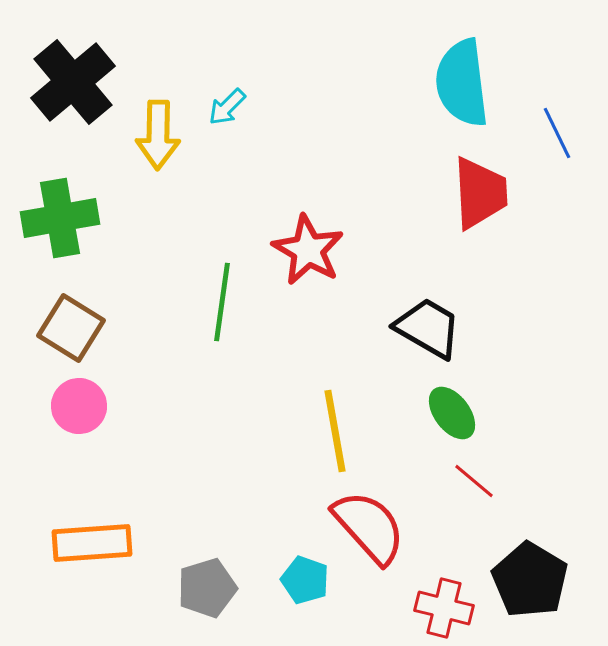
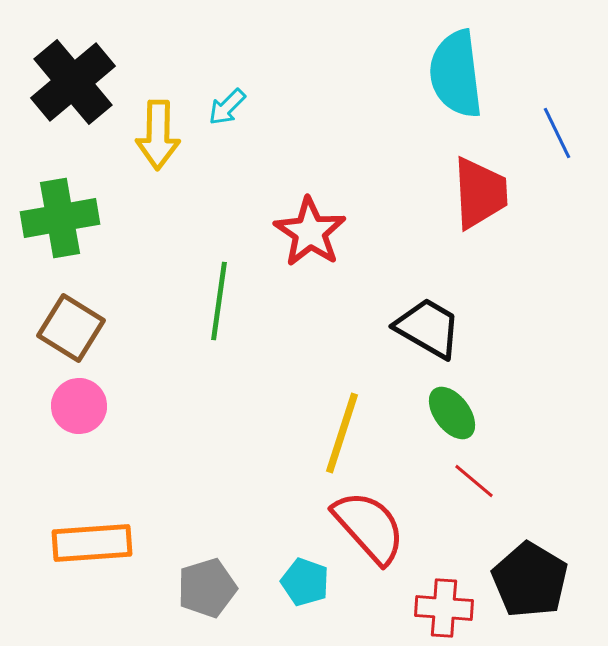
cyan semicircle: moved 6 px left, 9 px up
red star: moved 2 px right, 18 px up; rotated 4 degrees clockwise
green line: moved 3 px left, 1 px up
yellow line: moved 7 px right, 2 px down; rotated 28 degrees clockwise
cyan pentagon: moved 2 px down
red cross: rotated 10 degrees counterclockwise
